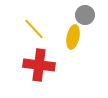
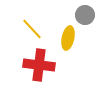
yellow line: moved 2 px left
yellow ellipse: moved 5 px left, 1 px down
